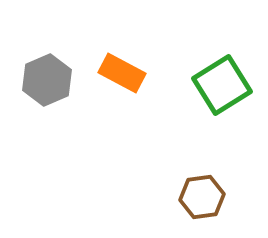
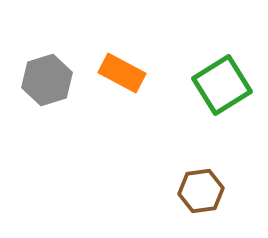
gray hexagon: rotated 6 degrees clockwise
brown hexagon: moved 1 px left, 6 px up
